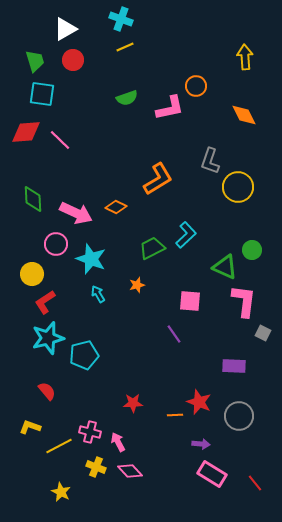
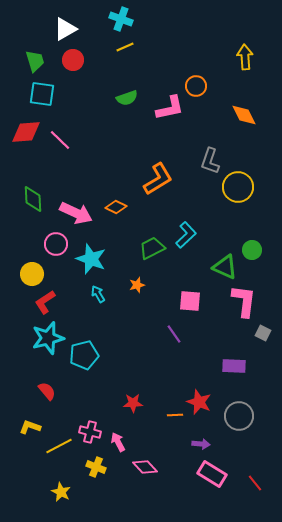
pink diamond at (130, 471): moved 15 px right, 4 px up
